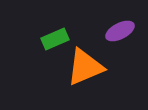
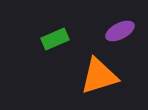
orange triangle: moved 14 px right, 9 px down; rotated 6 degrees clockwise
